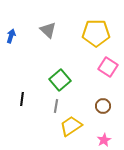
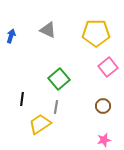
gray triangle: rotated 18 degrees counterclockwise
pink square: rotated 18 degrees clockwise
green square: moved 1 px left, 1 px up
gray line: moved 1 px down
yellow trapezoid: moved 31 px left, 2 px up
pink star: rotated 16 degrees clockwise
